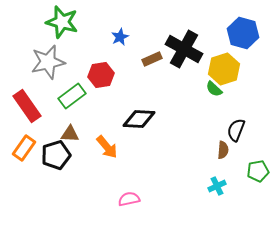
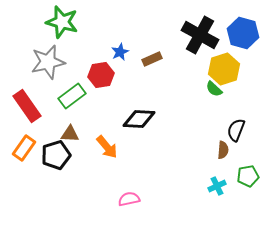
blue star: moved 15 px down
black cross: moved 16 px right, 14 px up
green pentagon: moved 10 px left, 5 px down
